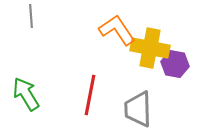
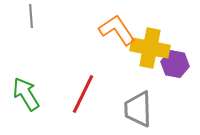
red line: moved 7 px left, 1 px up; rotated 15 degrees clockwise
